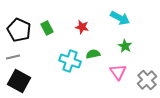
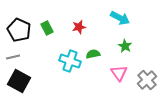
red star: moved 3 px left; rotated 24 degrees counterclockwise
pink triangle: moved 1 px right, 1 px down
